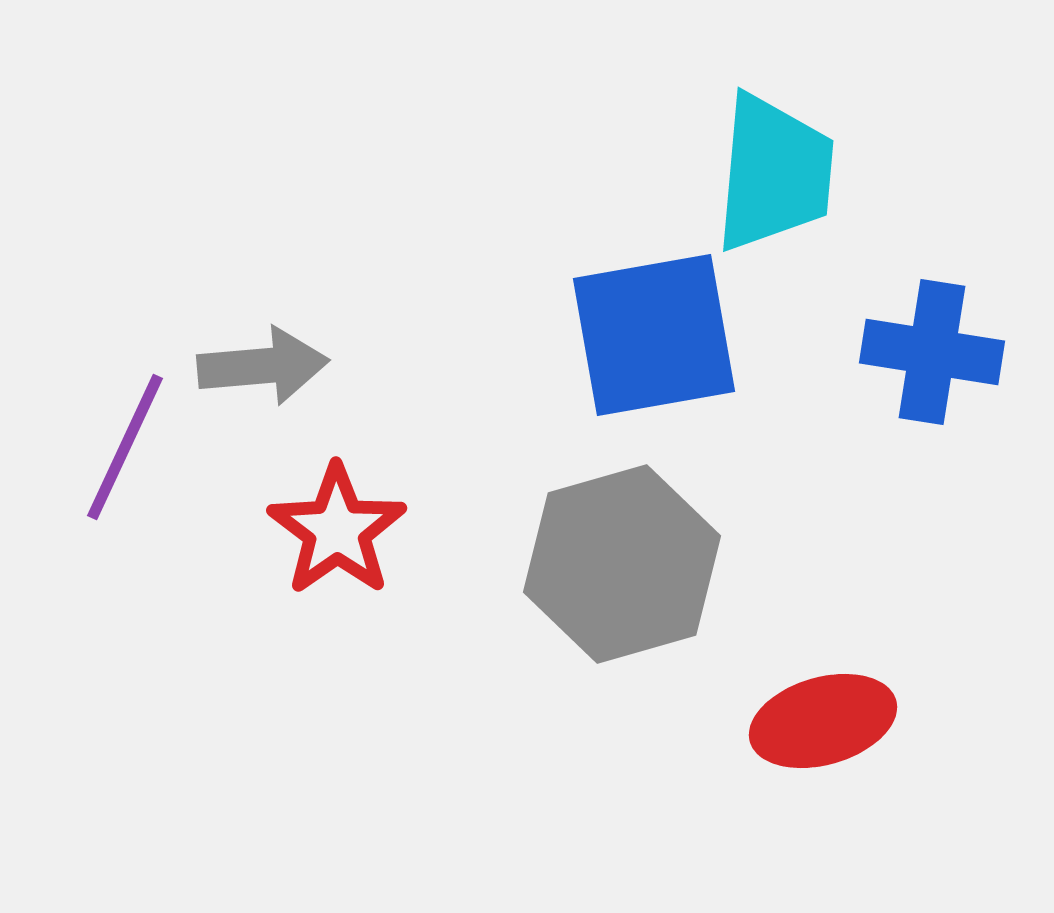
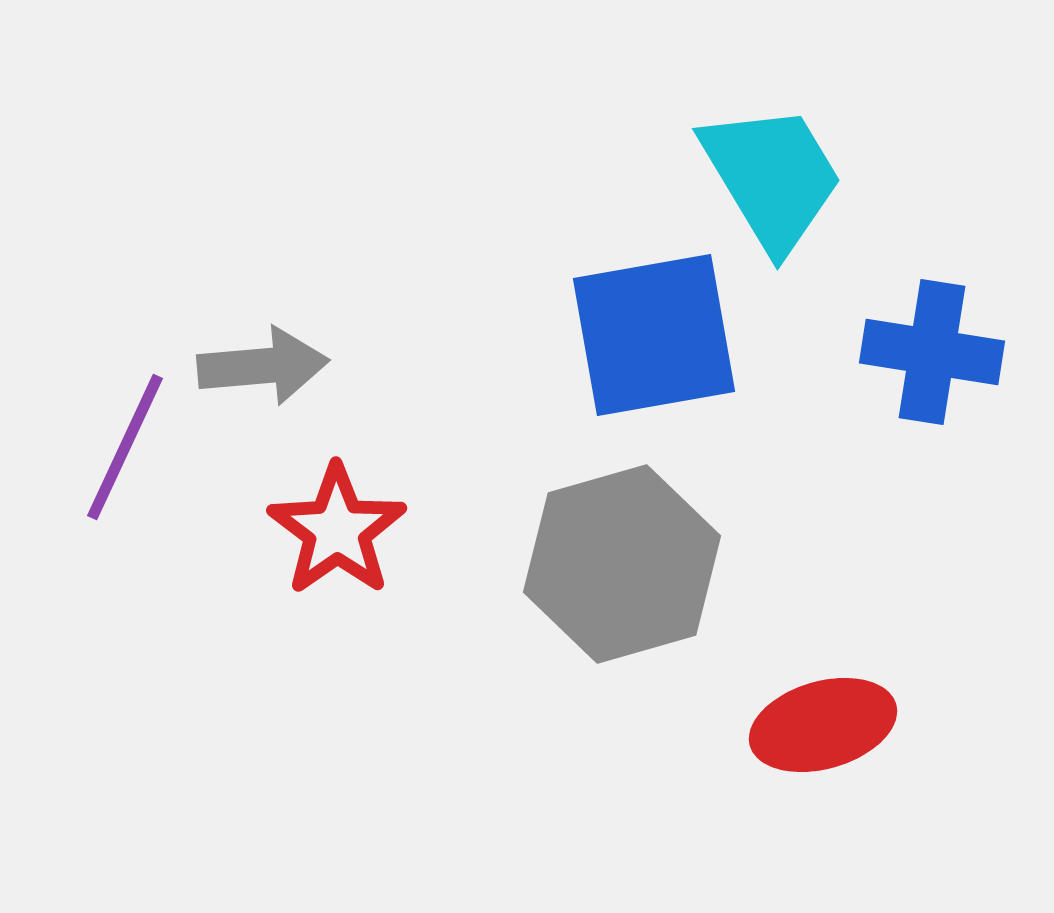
cyan trapezoid: moved 2 px left, 4 px down; rotated 36 degrees counterclockwise
red ellipse: moved 4 px down
